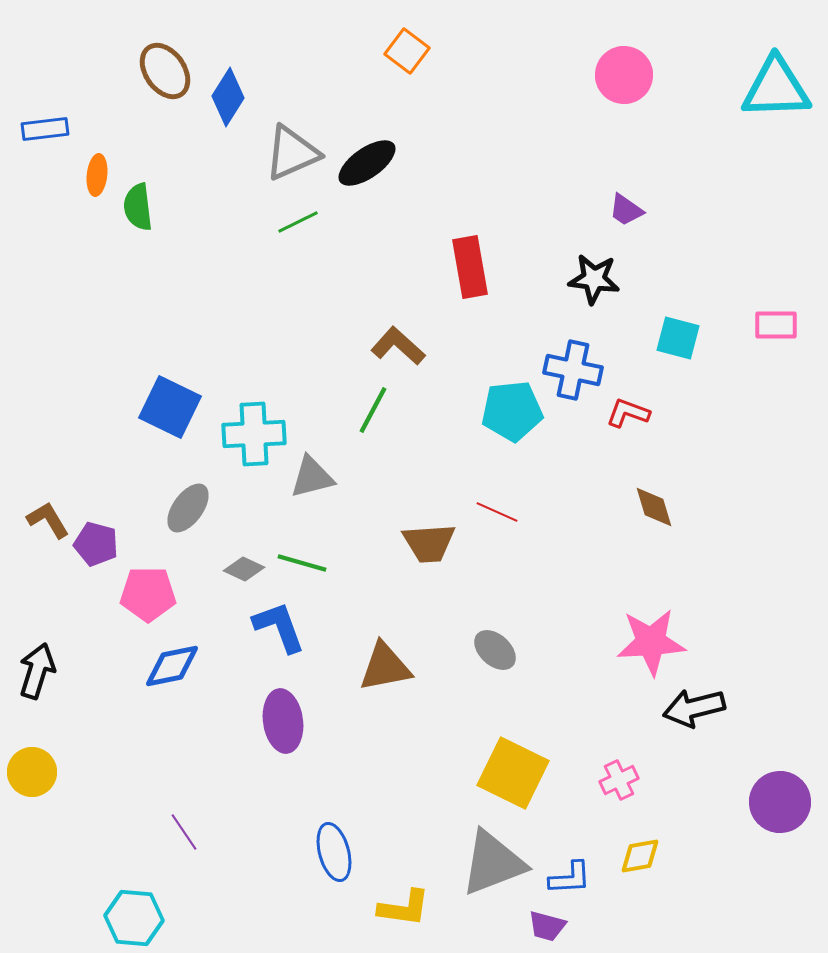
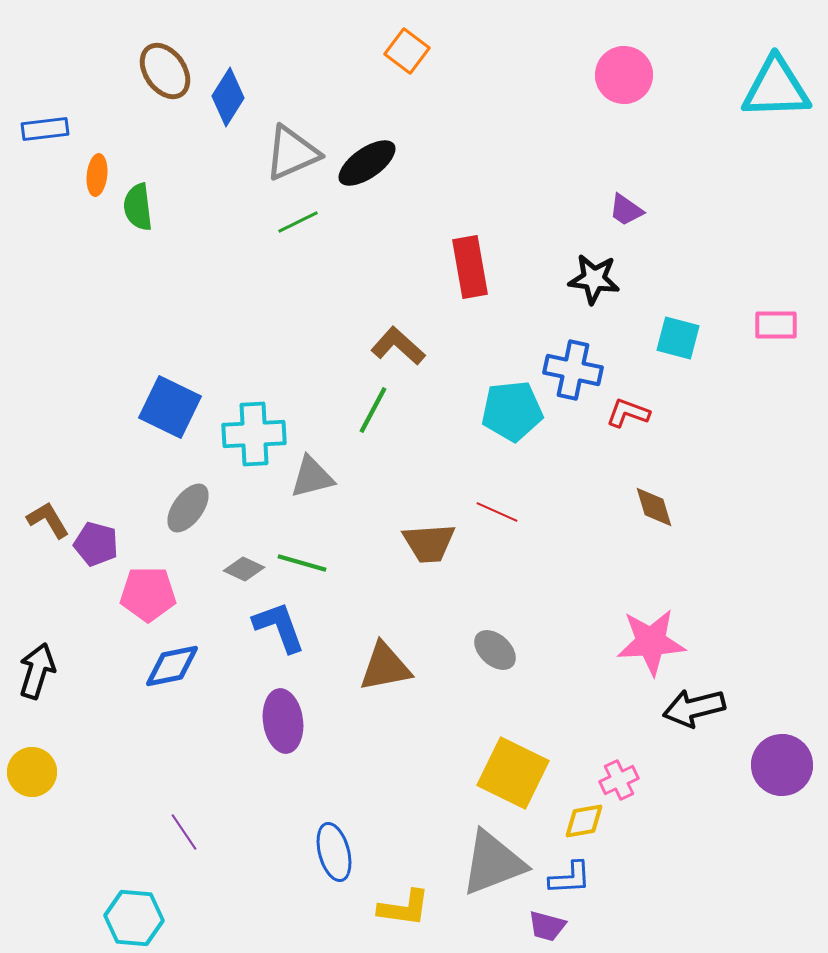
purple circle at (780, 802): moved 2 px right, 37 px up
yellow diamond at (640, 856): moved 56 px left, 35 px up
